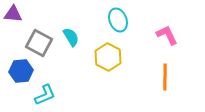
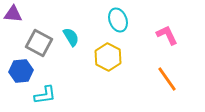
orange line: moved 2 px right, 2 px down; rotated 36 degrees counterclockwise
cyan L-shape: rotated 15 degrees clockwise
